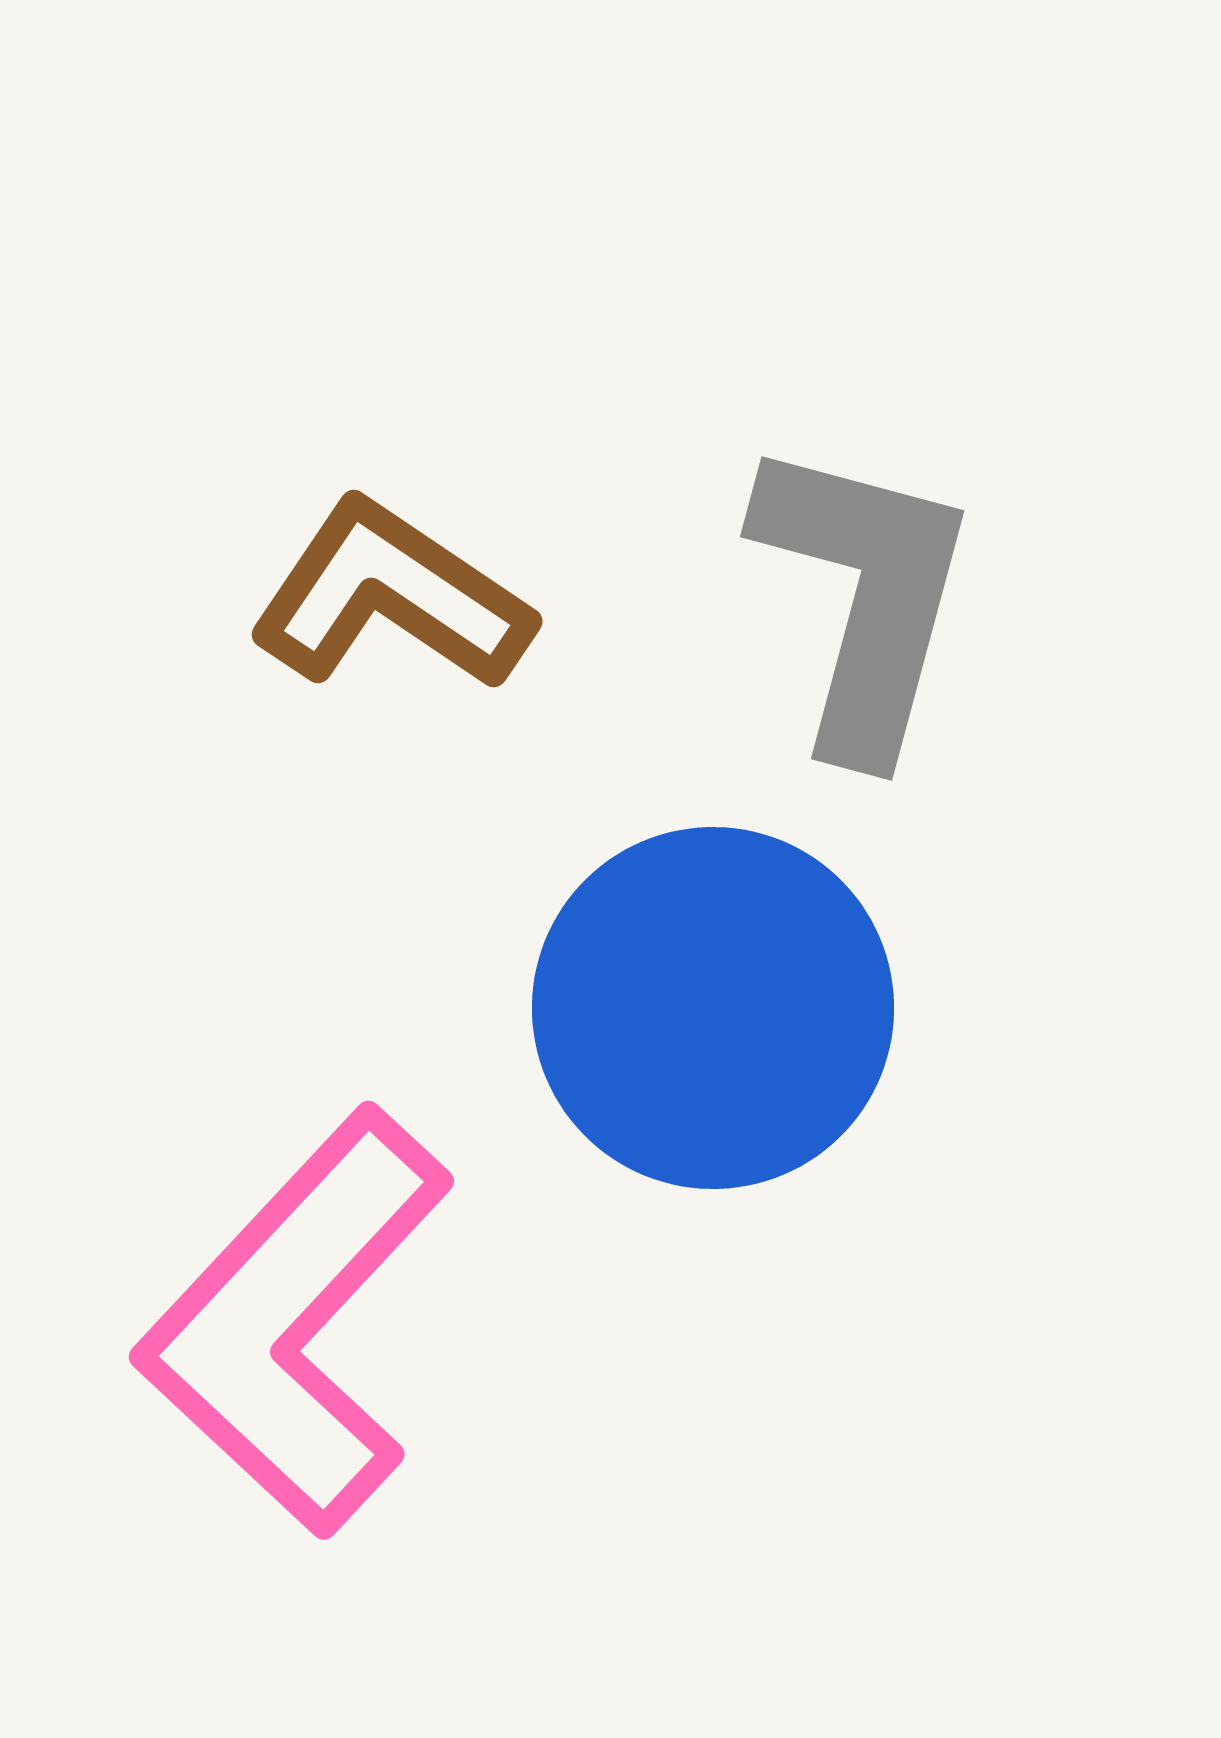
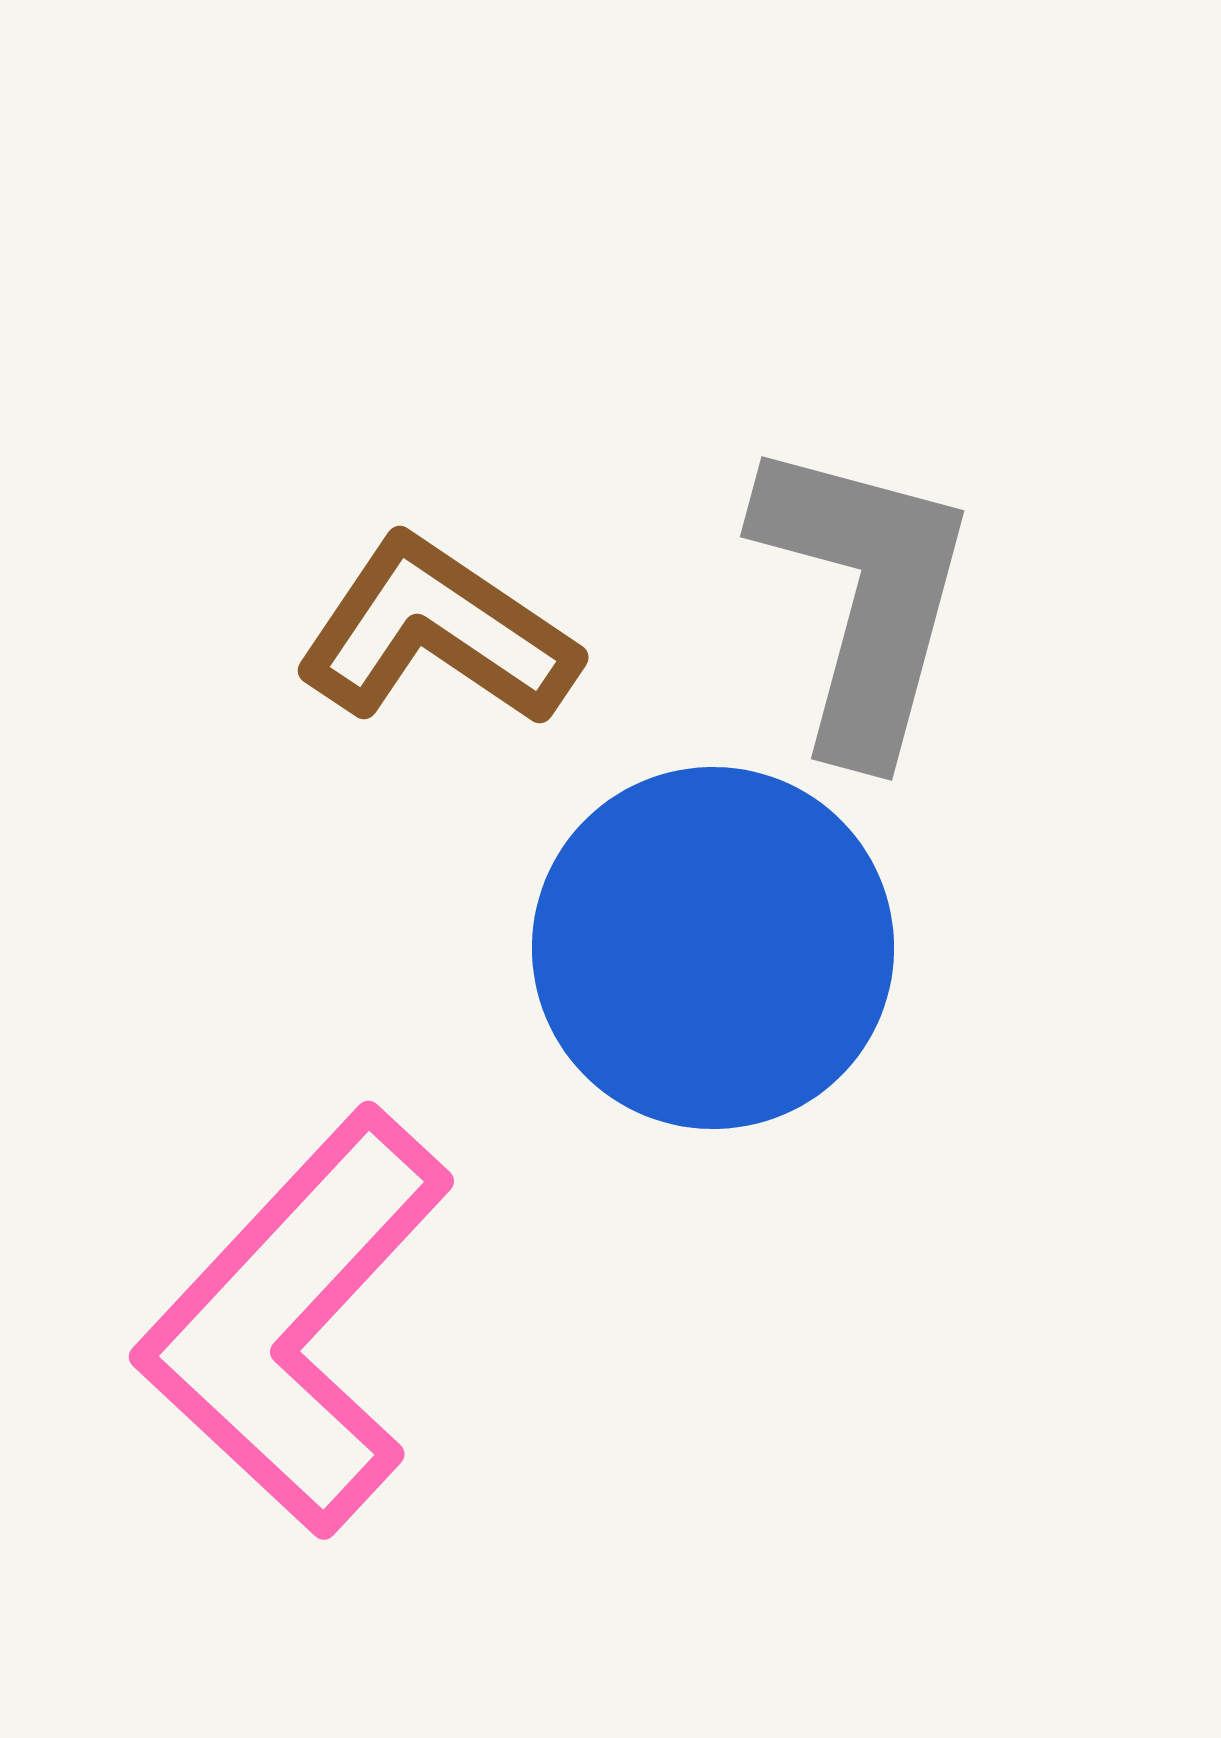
brown L-shape: moved 46 px right, 36 px down
blue circle: moved 60 px up
